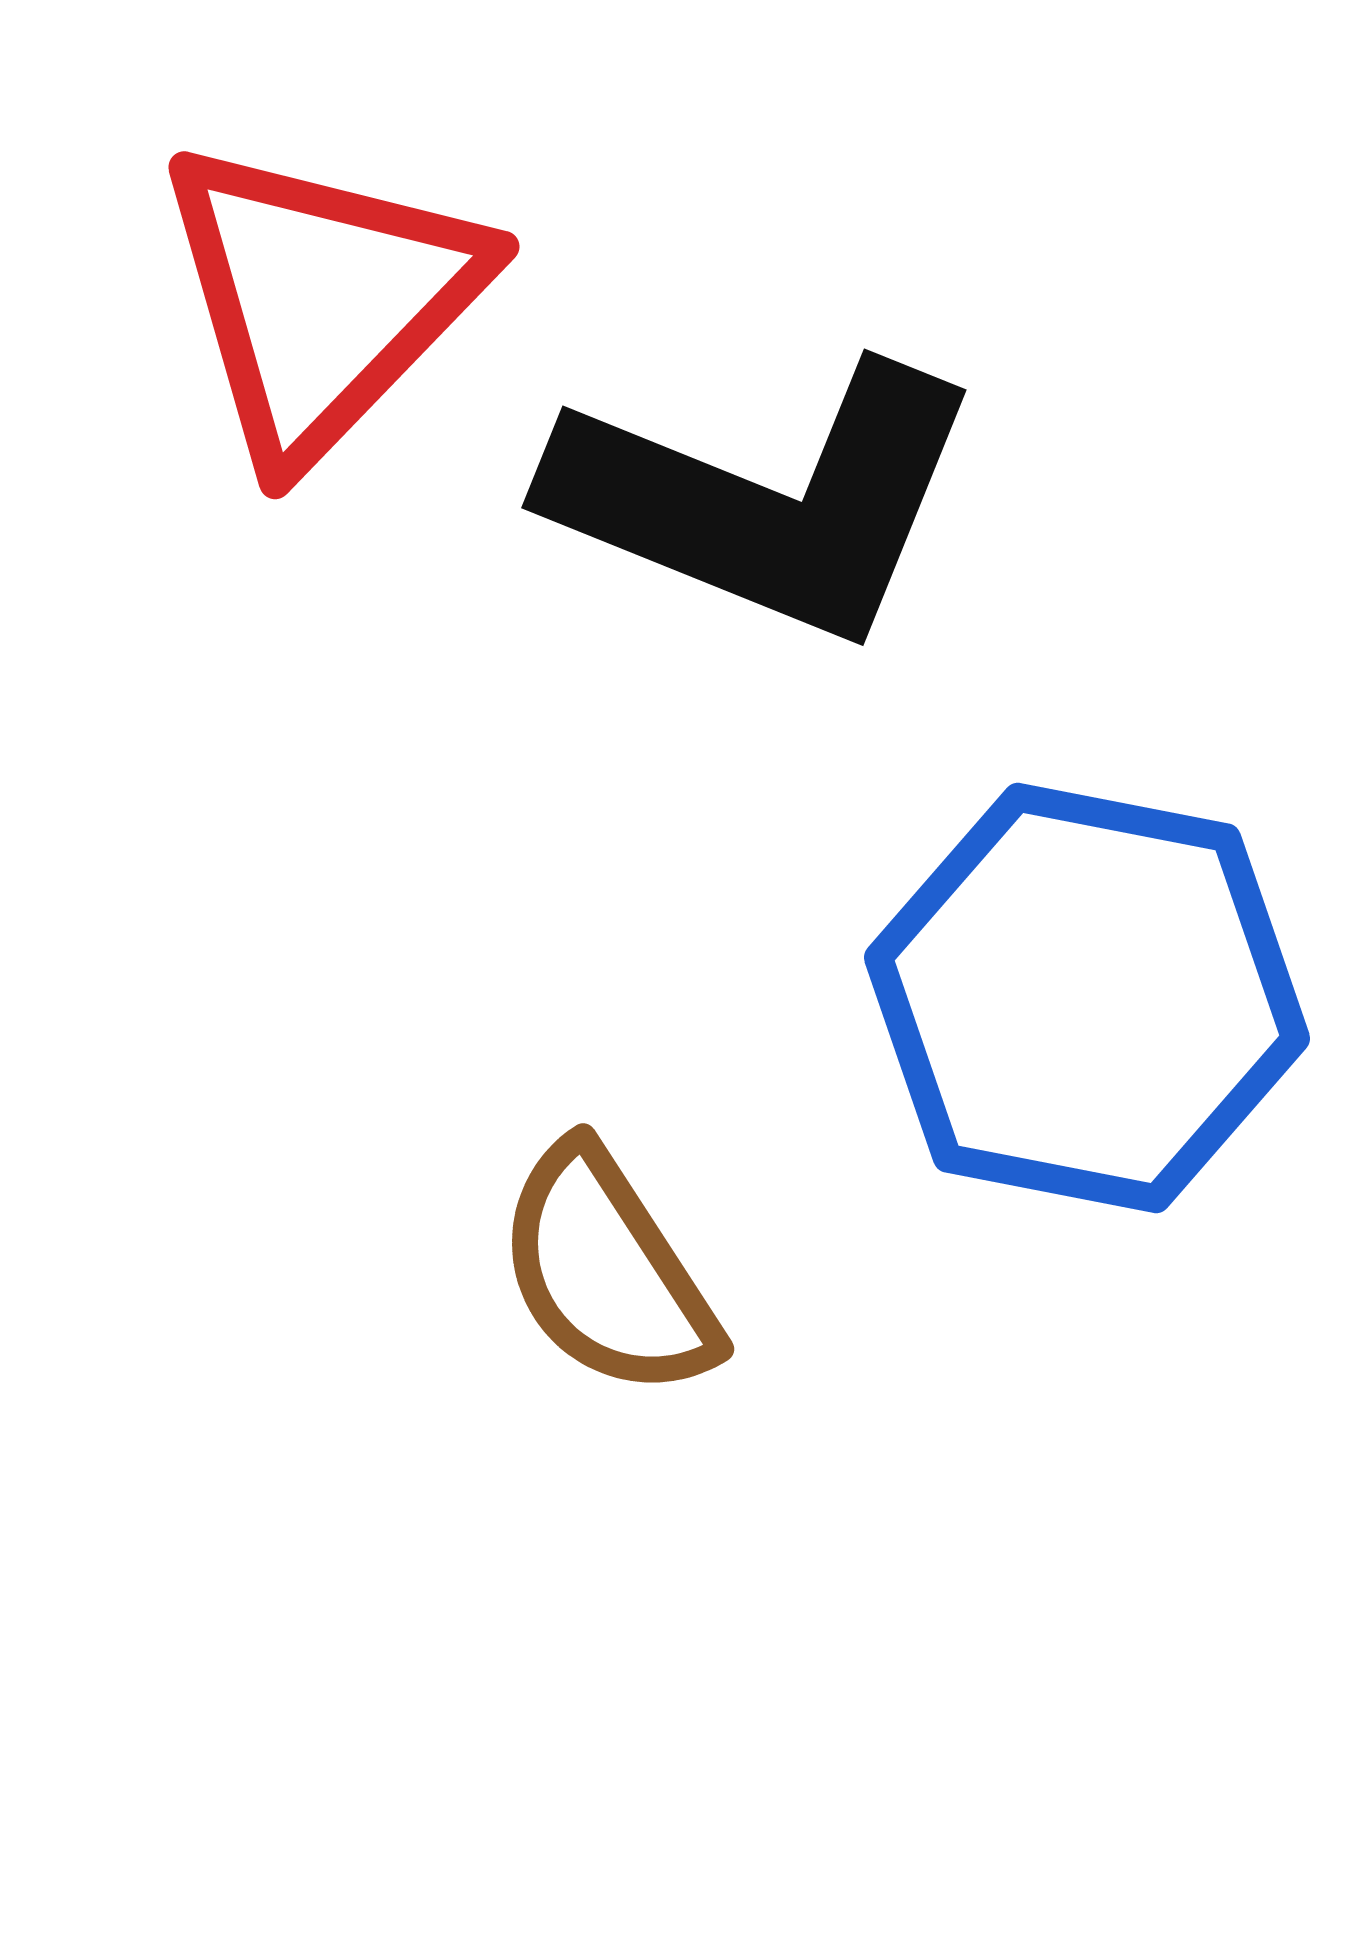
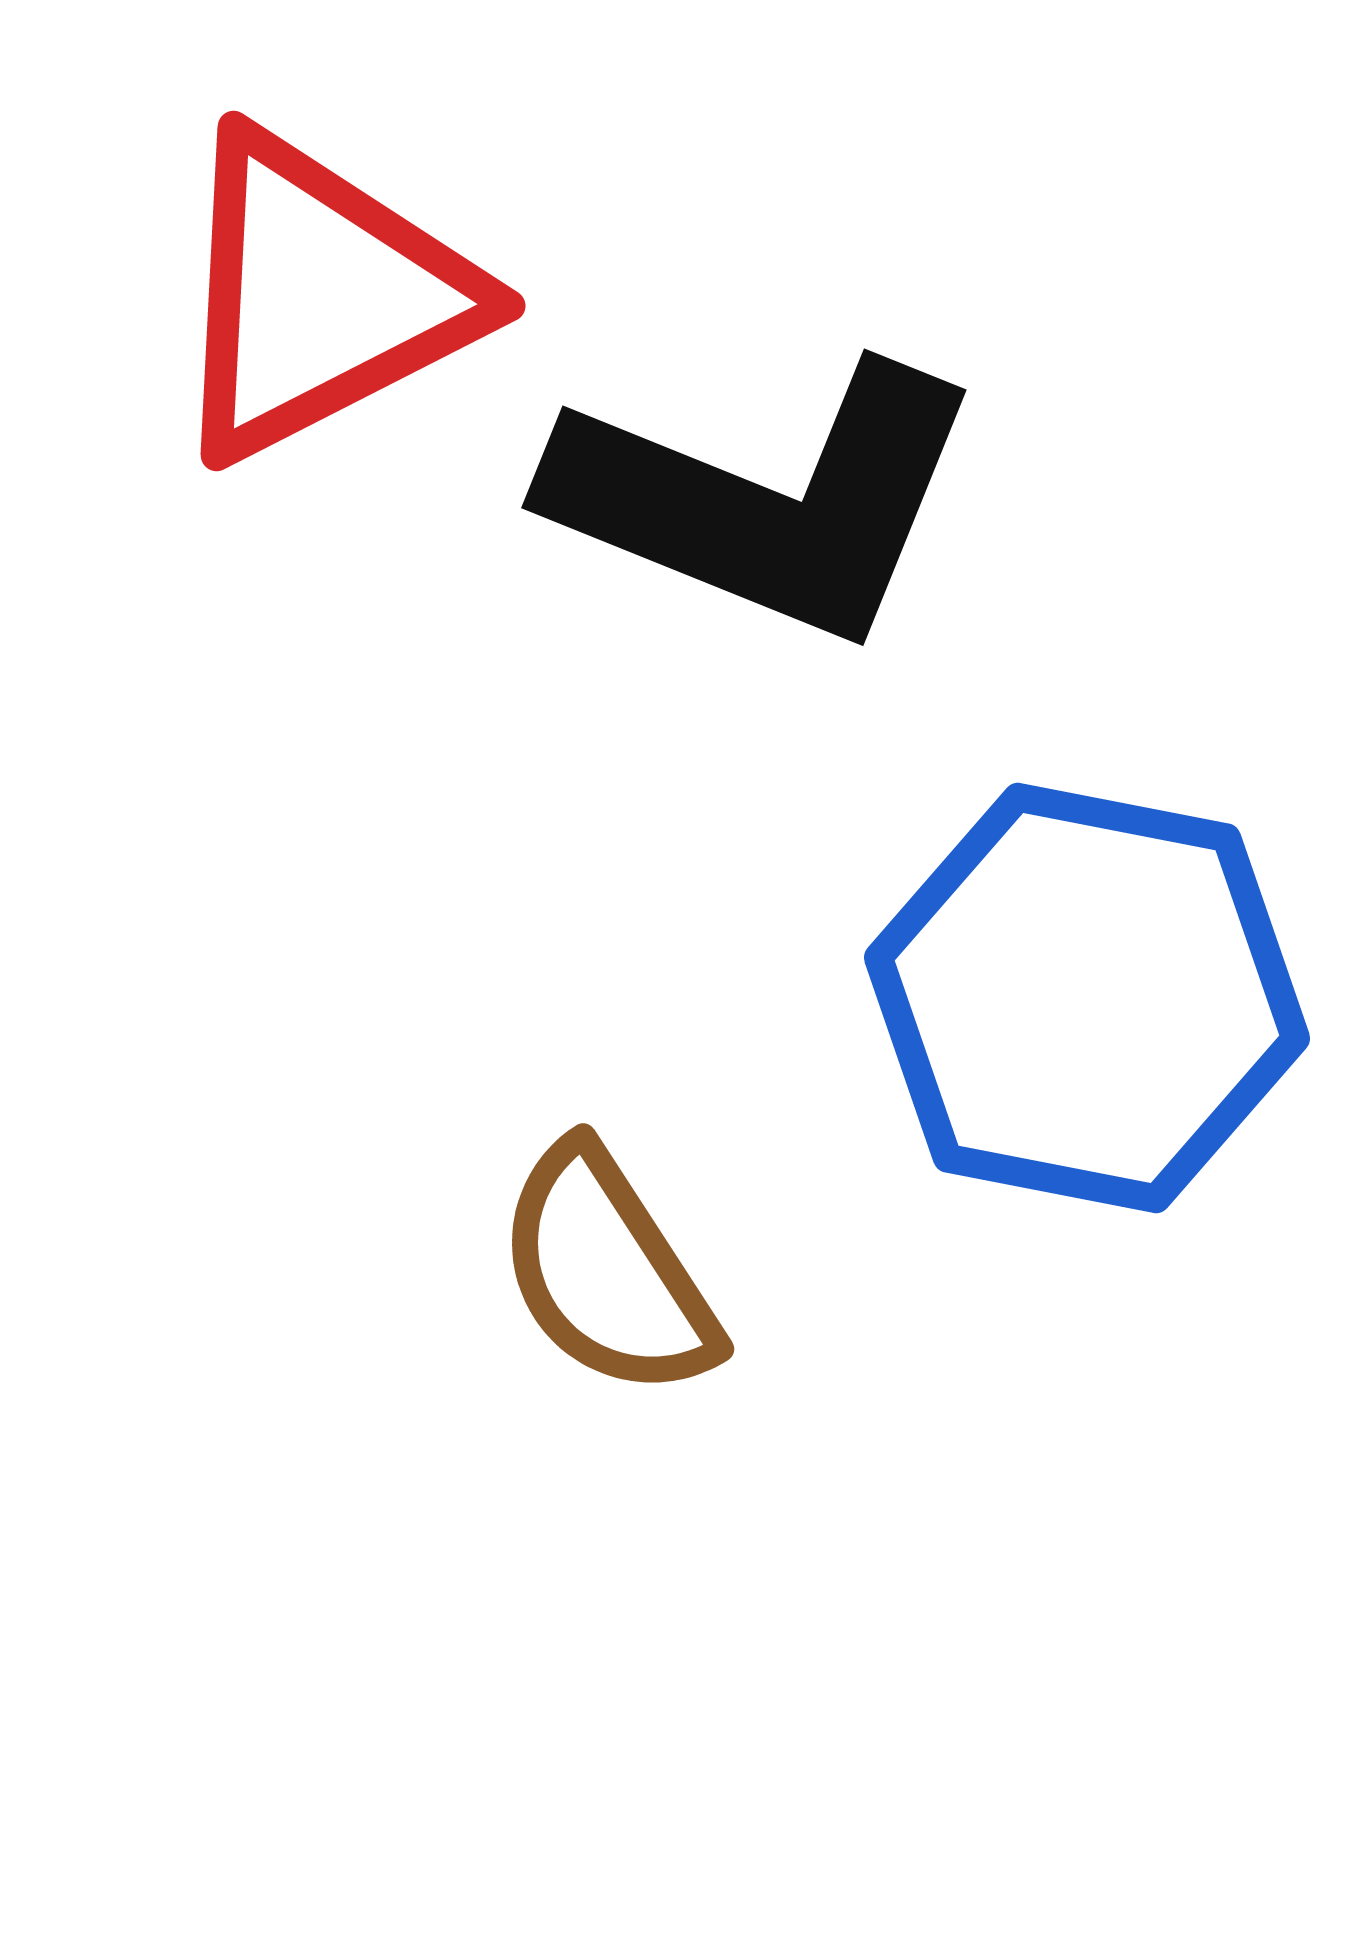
red triangle: moved 1 px left, 3 px up; rotated 19 degrees clockwise
